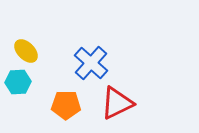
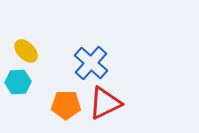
red triangle: moved 12 px left
